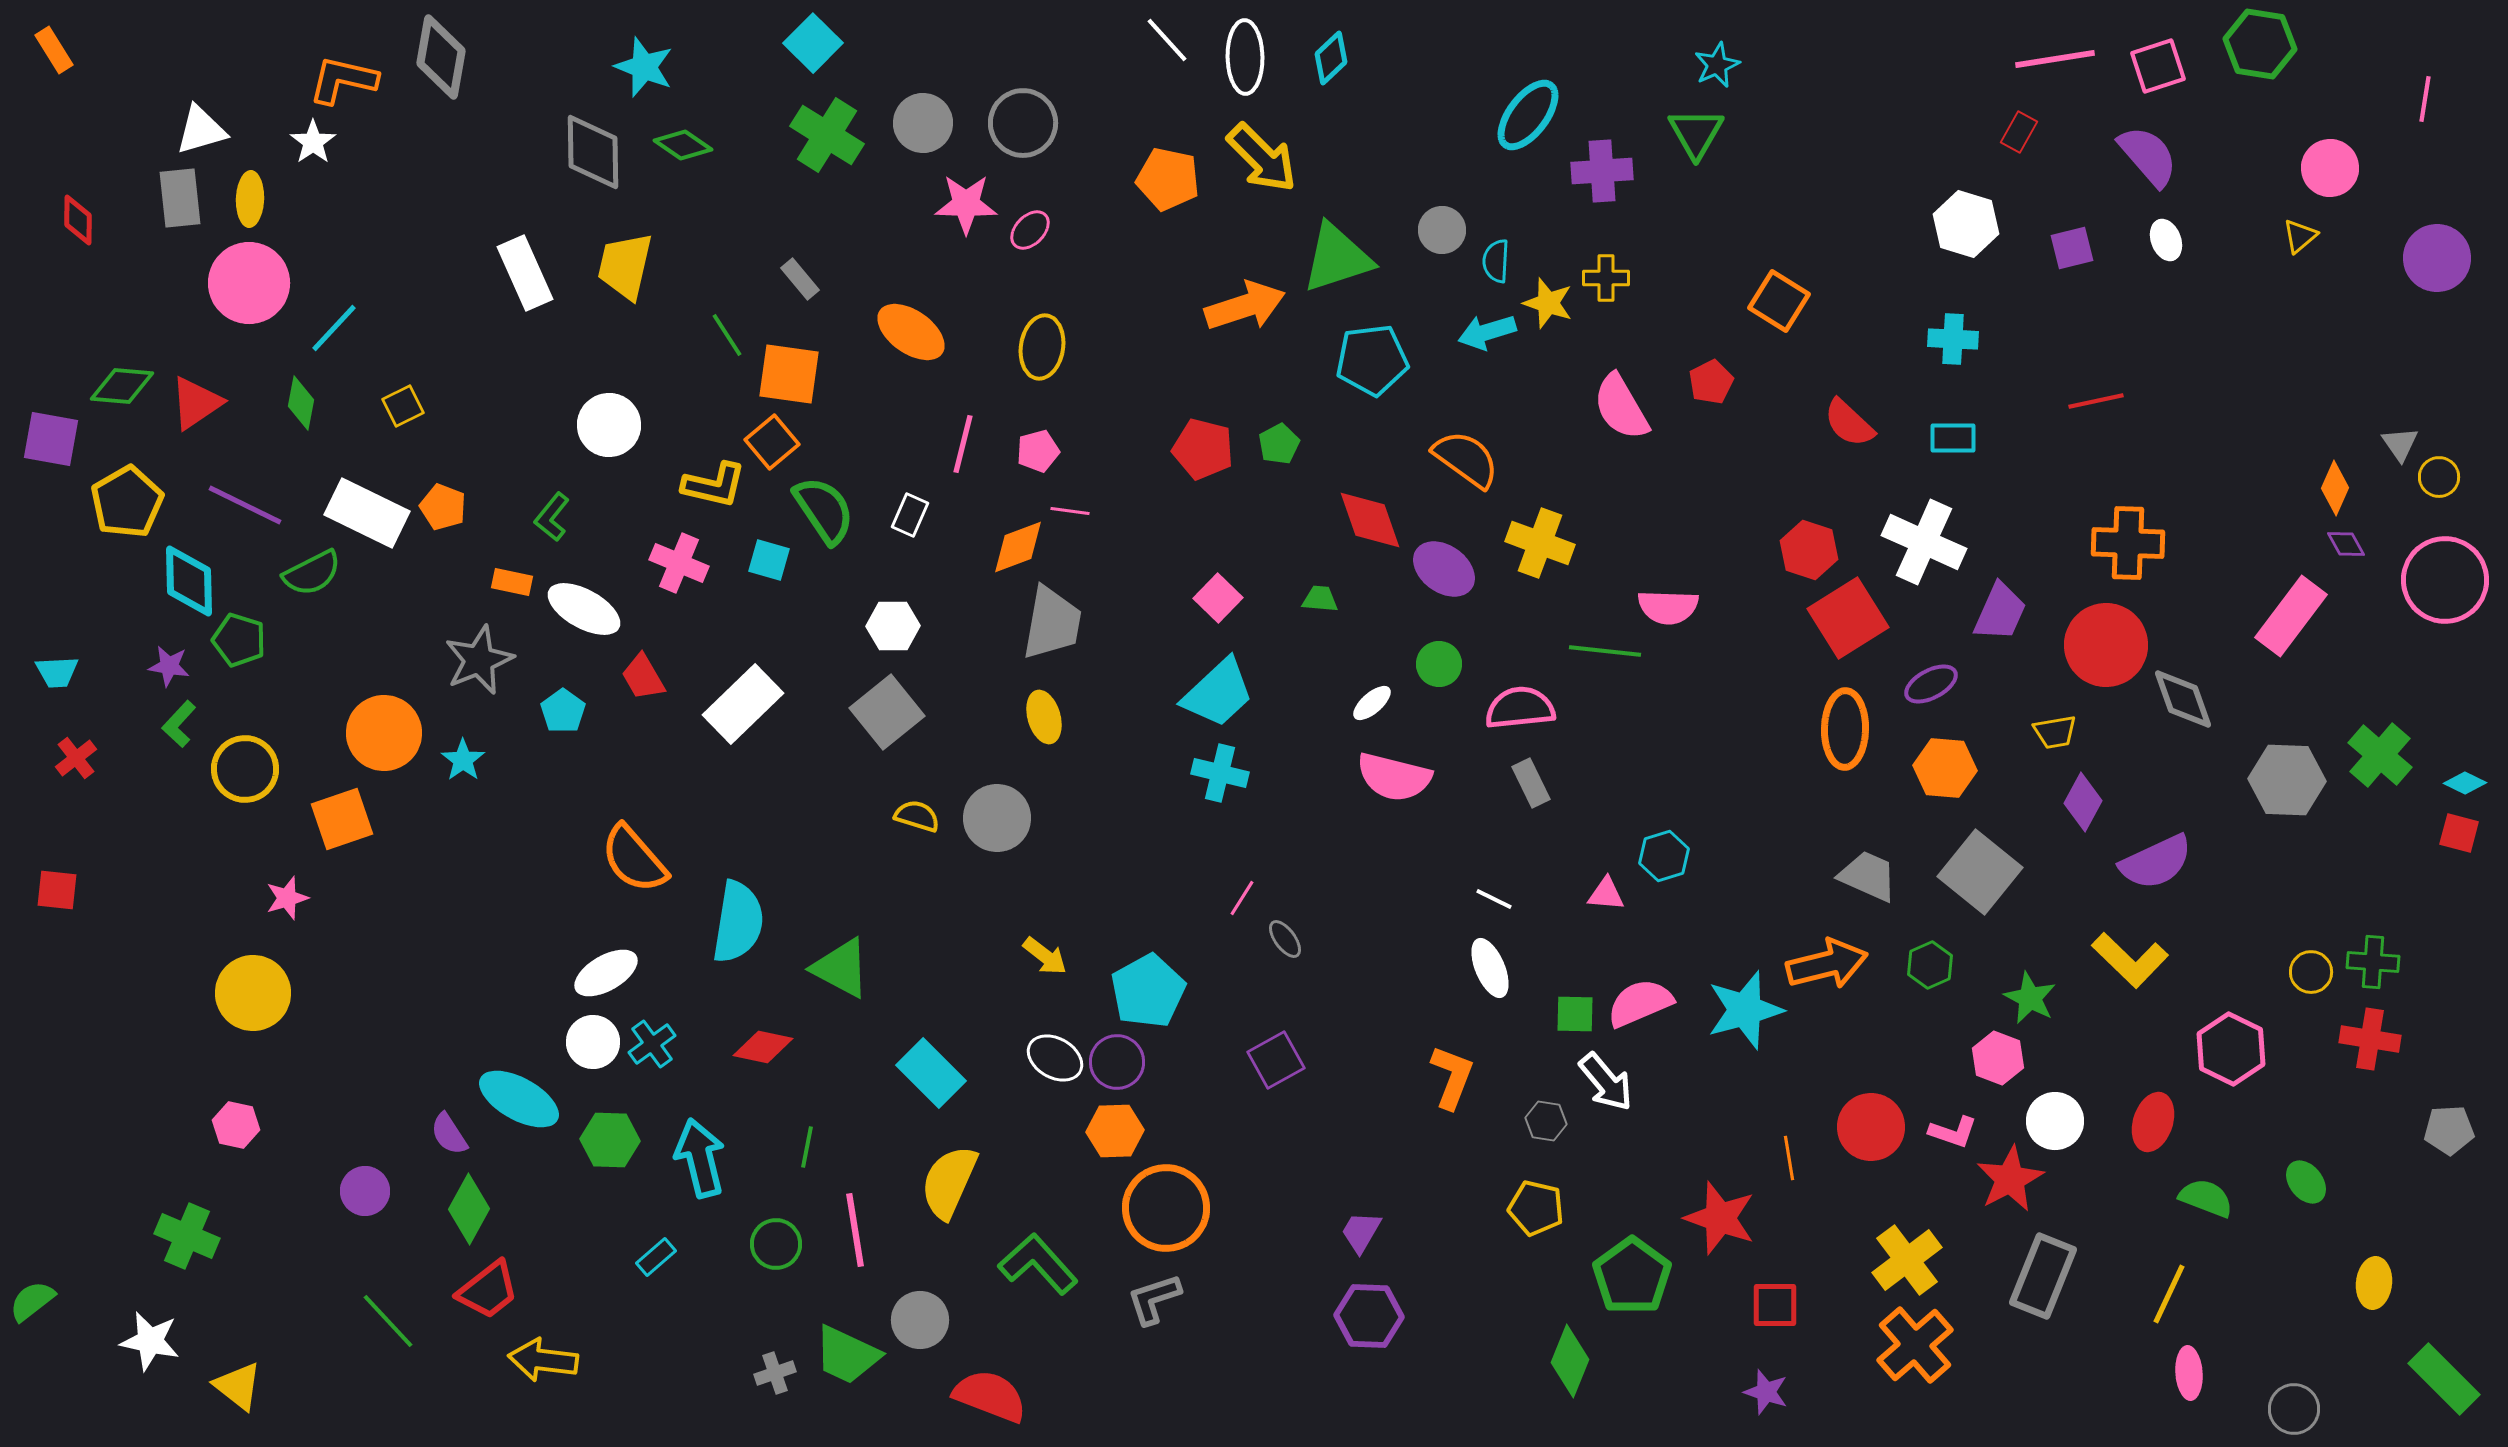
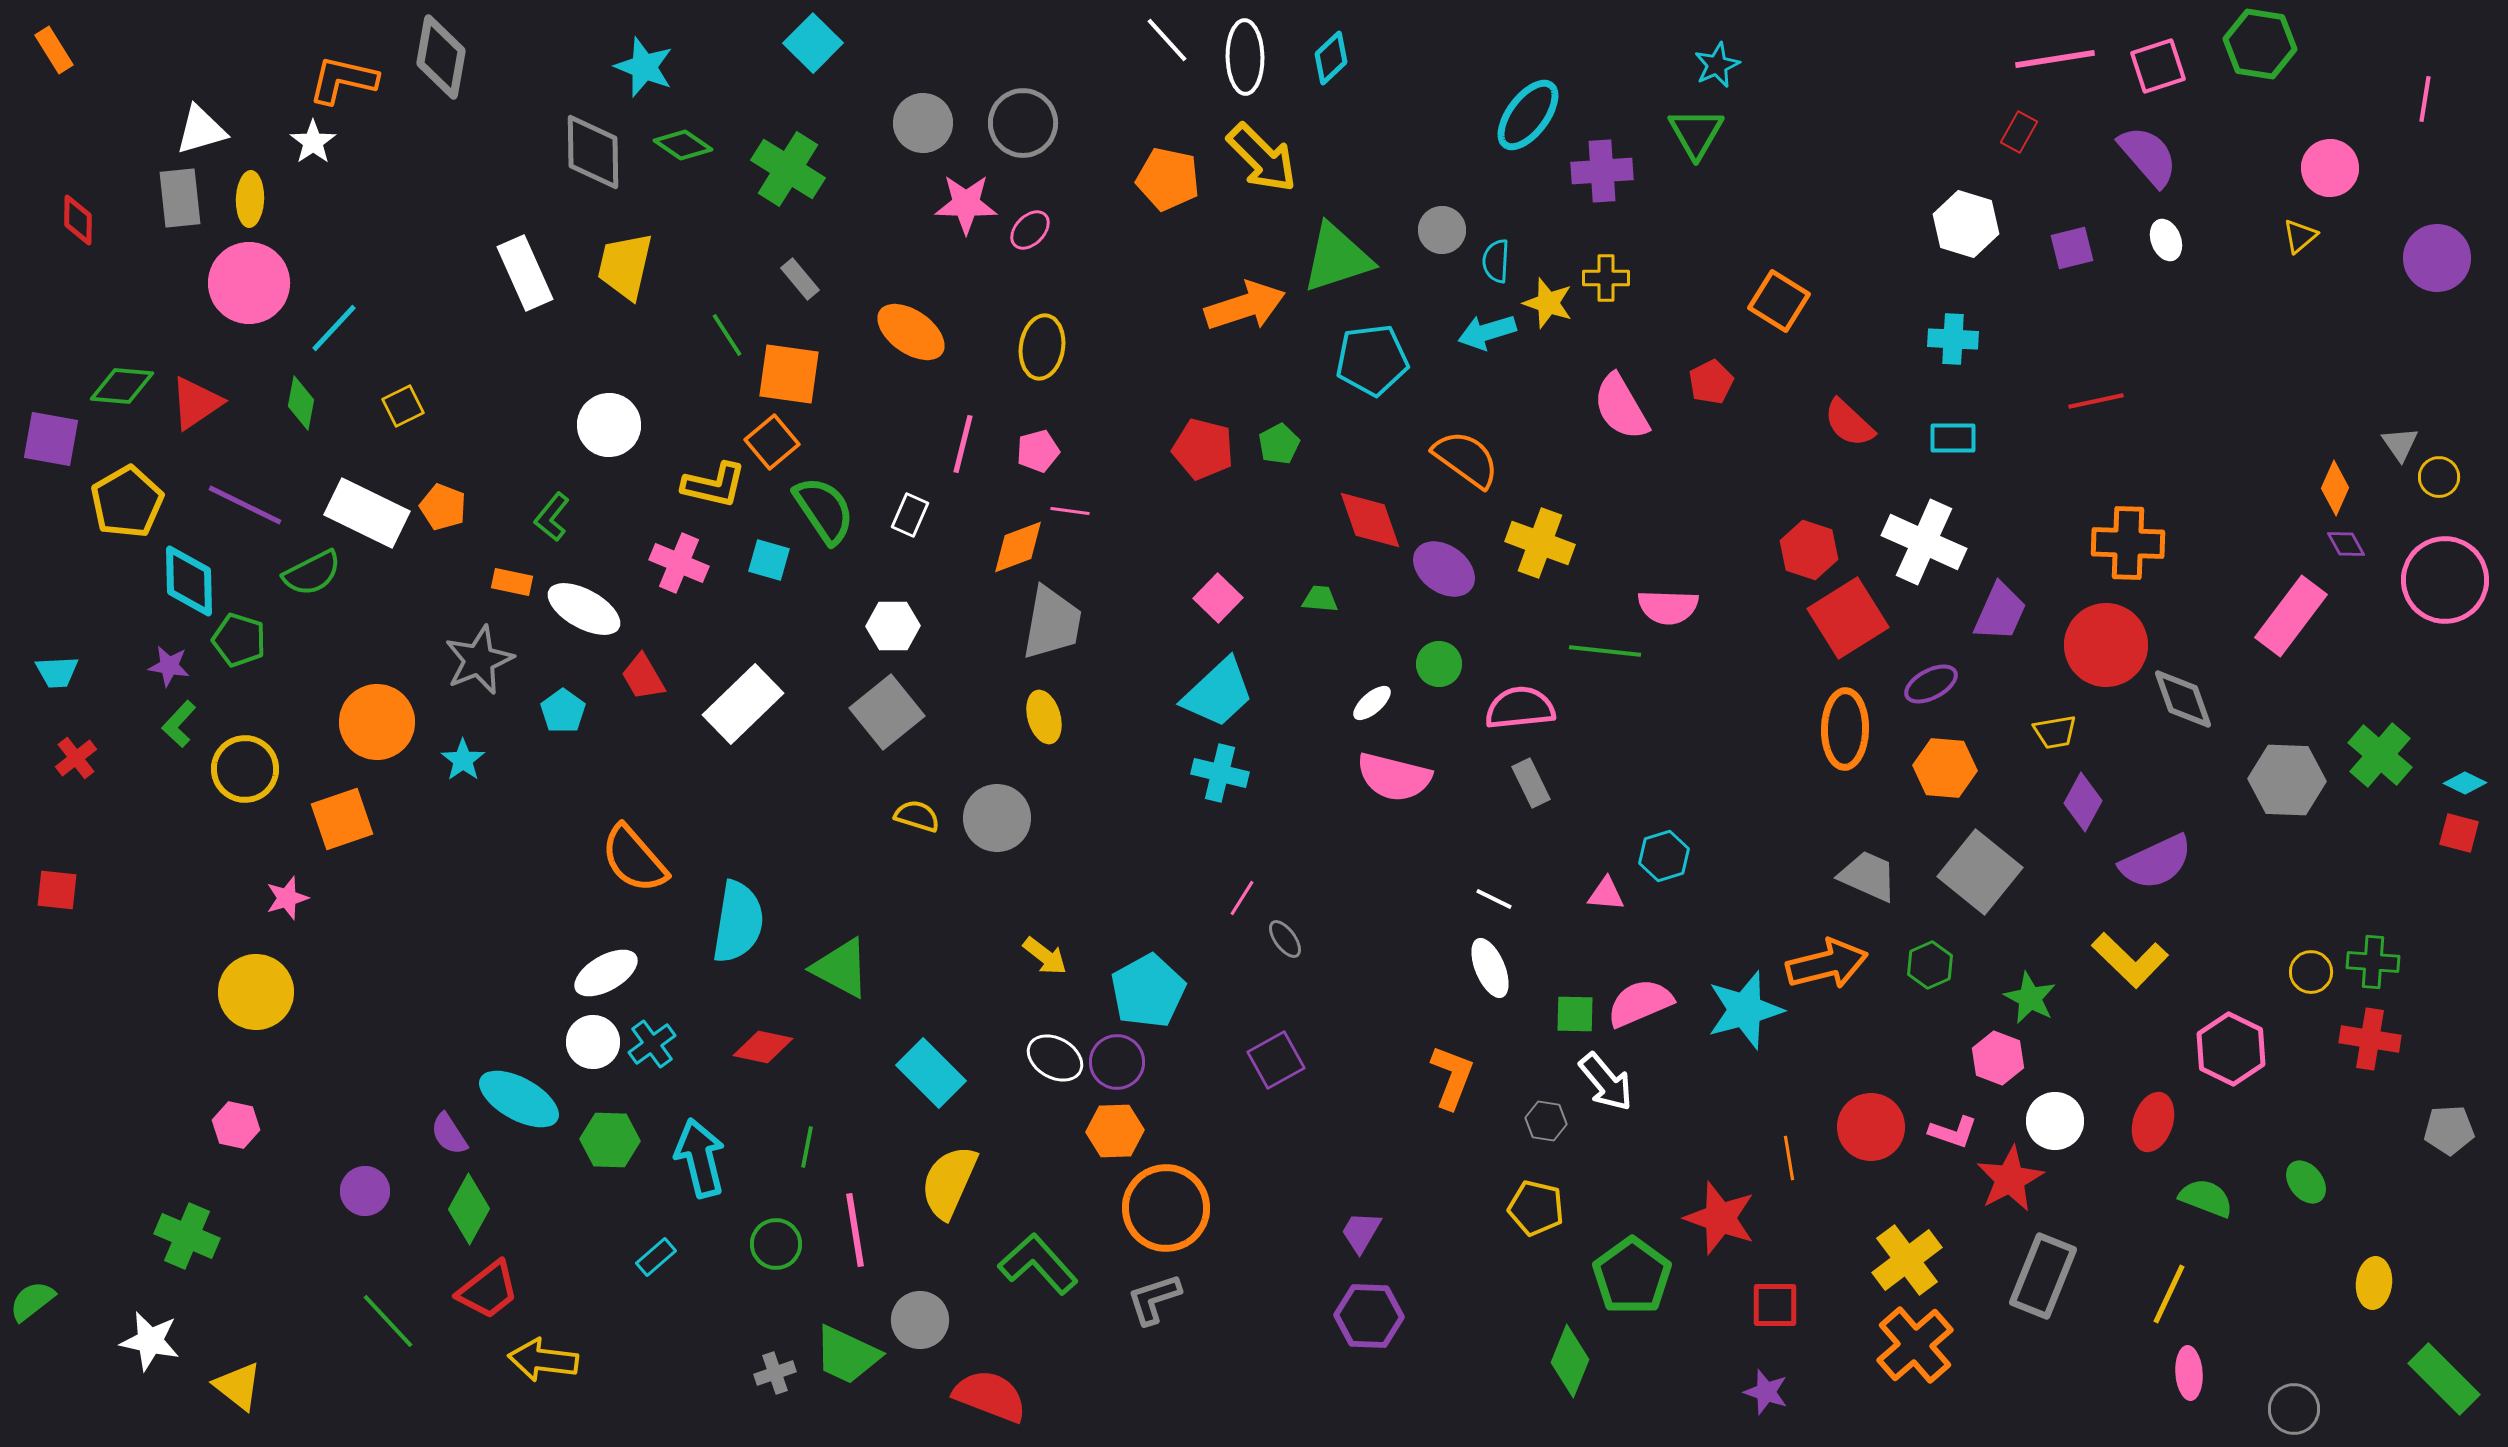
green cross at (827, 135): moved 39 px left, 34 px down
orange circle at (384, 733): moved 7 px left, 11 px up
yellow circle at (253, 993): moved 3 px right, 1 px up
